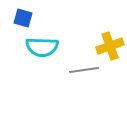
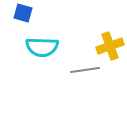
blue square: moved 5 px up
gray line: moved 1 px right
